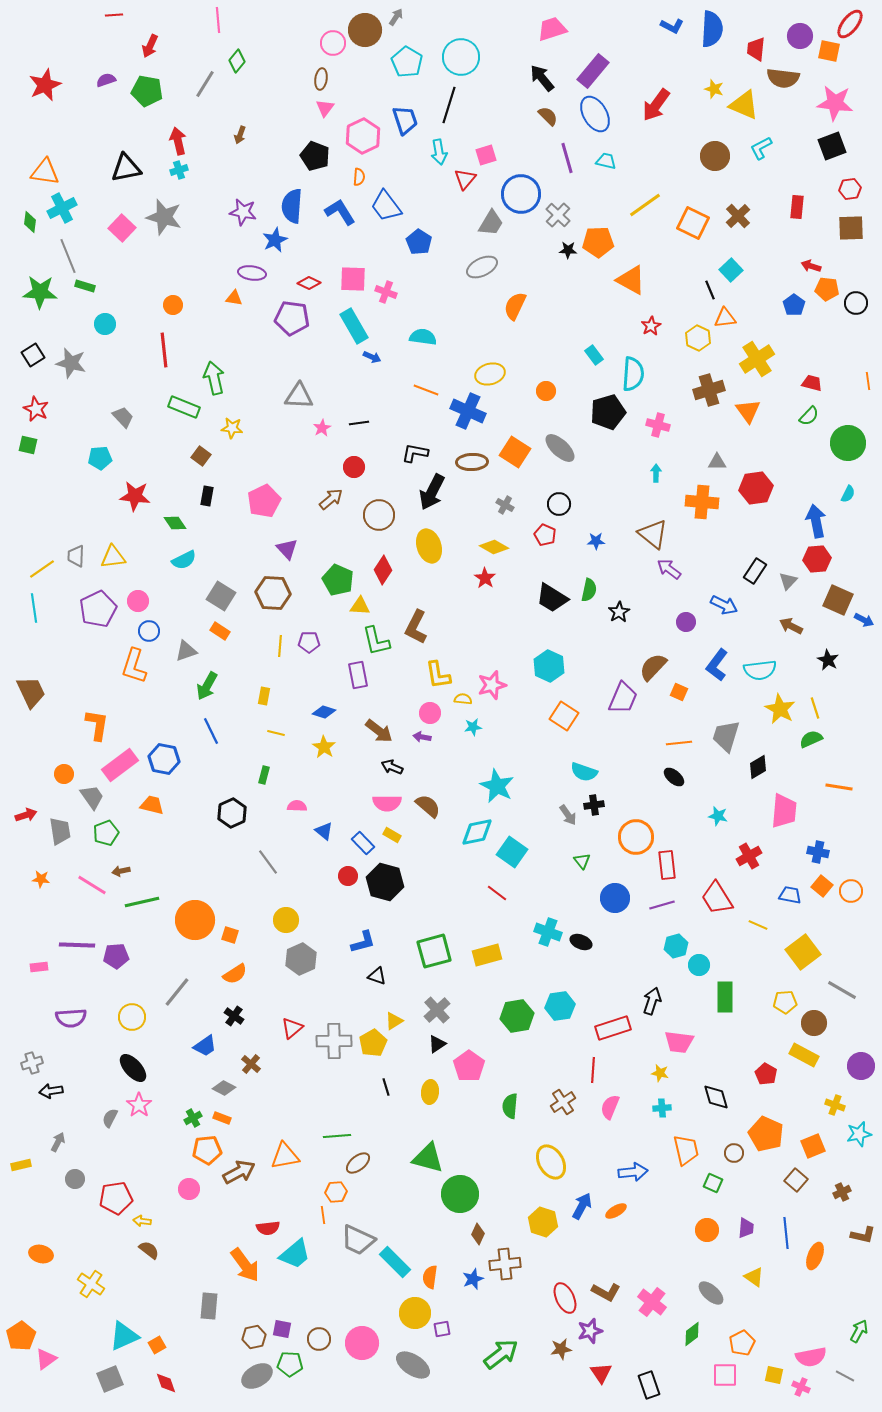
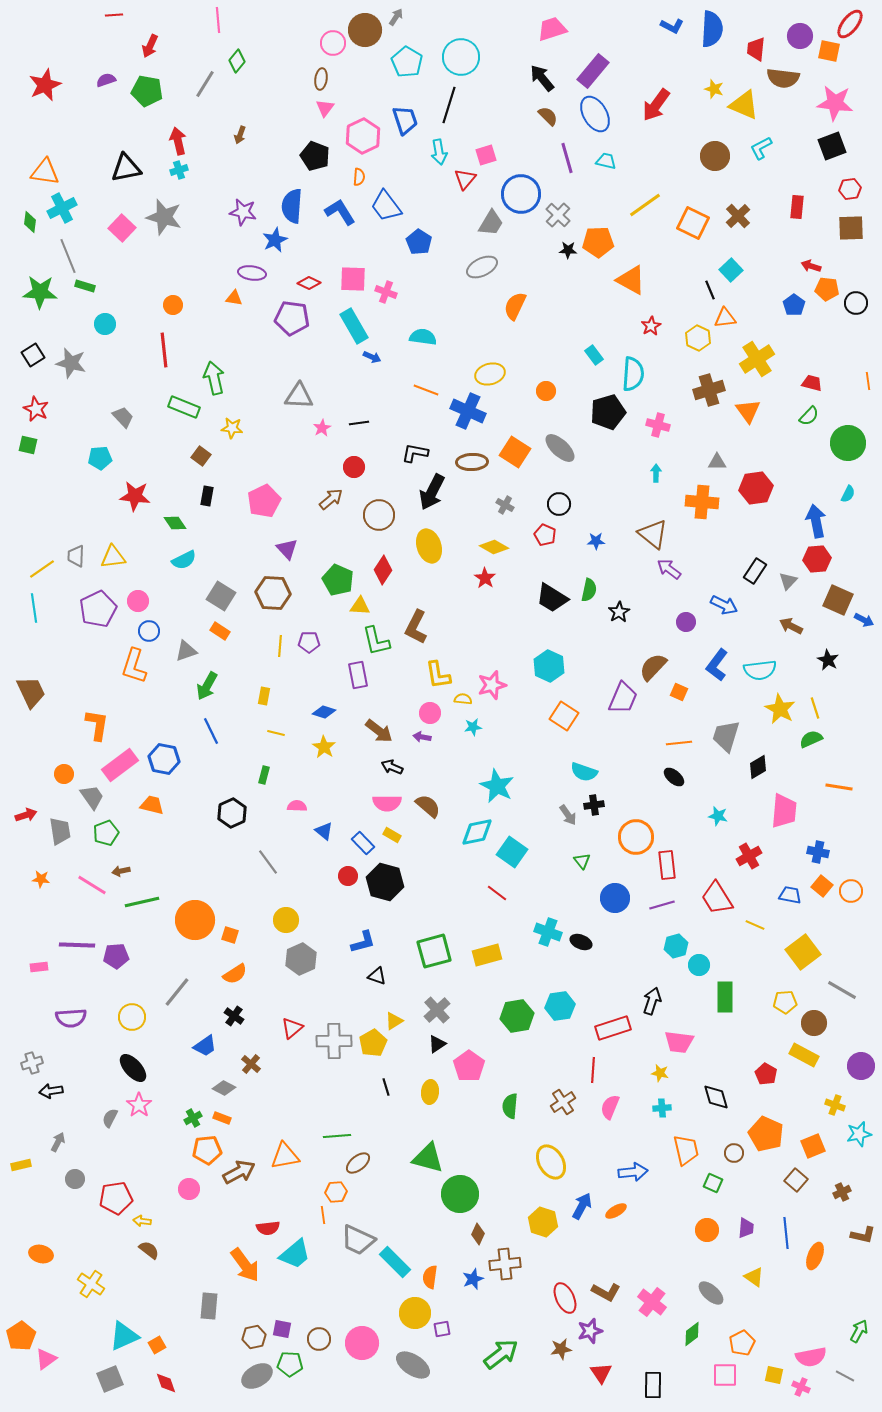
yellow line at (758, 925): moved 3 px left
black rectangle at (649, 1385): moved 4 px right; rotated 20 degrees clockwise
